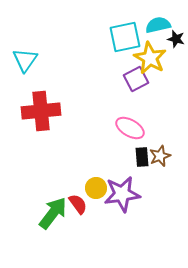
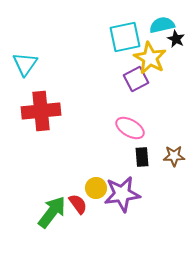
cyan semicircle: moved 4 px right
black star: rotated 12 degrees clockwise
cyan triangle: moved 4 px down
brown star: moved 14 px right; rotated 20 degrees clockwise
green arrow: moved 1 px left, 1 px up
